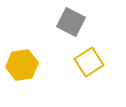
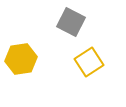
yellow hexagon: moved 1 px left, 6 px up
